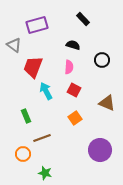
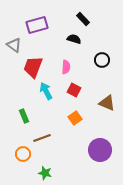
black semicircle: moved 1 px right, 6 px up
pink semicircle: moved 3 px left
green rectangle: moved 2 px left
